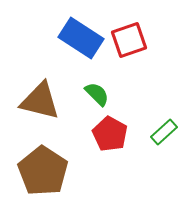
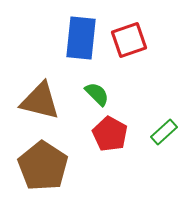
blue rectangle: rotated 63 degrees clockwise
brown pentagon: moved 5 px up
